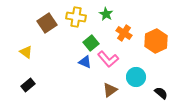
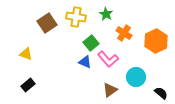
yellow triangle: moved 2 px down; rotated 16 degrees counterclockwise
